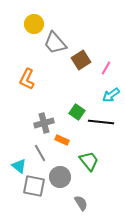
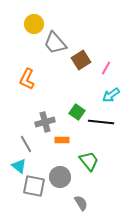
gray cross: moved 1 px right, 1 px up
orange rectangle: rotated 24 degrees counterclockwise
gray line: moved 14 px left, 9 px up
